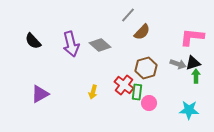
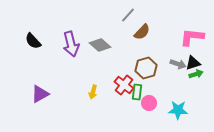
green arrow: moved 2 px up; rotated 72 degrees clockwise
cyan star: moved 11 px left
